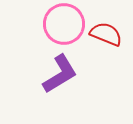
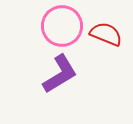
pink circle: moved 2 px left, 2 px down
